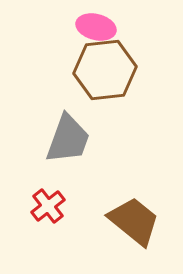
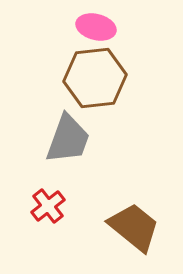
brown hexagon: moved 10 px left, 8 px down
brown trapezoid: moved 6 px down
